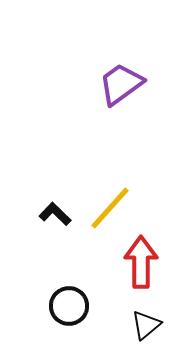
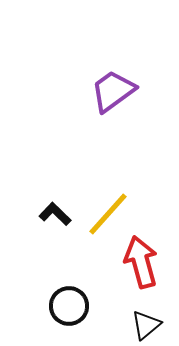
purple trapezoid: moved 8 px left, 7 px down
yellow line: moved 2 px left, 6 px down
red arrow: rotated 15 degrees counterclockwise
